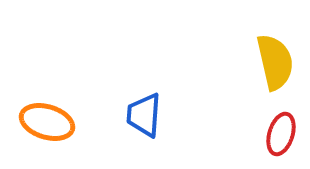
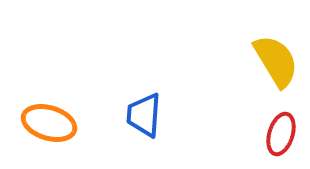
yellow semicircle: moved 1 px right, 1 px up; rotated 18 degrees counterclockwise
orange ellipse: moved 2 px right, 1 px down
